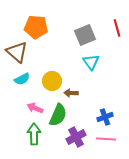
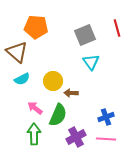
yellow circle: moved 1 px right
pink arrow: rotated 14 degrees clockwise
blue cross: moved 1 px right
